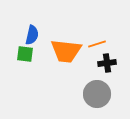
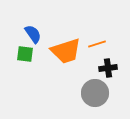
blue semicircle: moved 1 px right, 1 px up; rotated 48 degrees counterclockwise
orange trapezoid: rotated 24 degrees counterclockwise
black cross: moved 1 px right, 5 px down
gray circle: moved 2 px left, 1 px up
